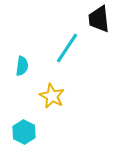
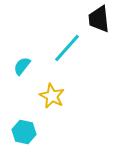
cyan line: rotated 8 degrees clockwise
cyan semicircle: rotated 150 degrees counterclockwise
cyan hexagon: rotated 15 degrees counterclockwise
